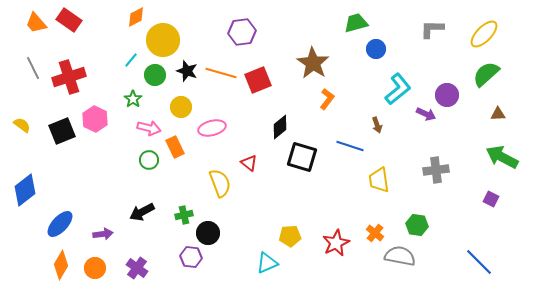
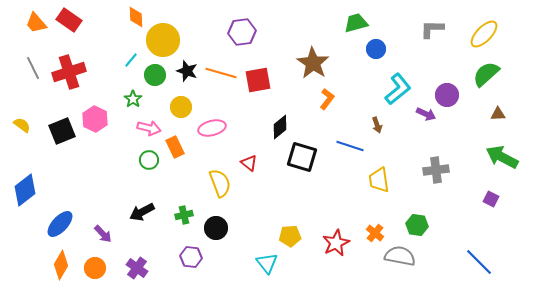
orange diamond at (136, 17): rotated 65 degrees counterclockwise
red cross at (69, 77): moved 5 px up
red square at (258, 80): rotated 12 degrees clockwise
black circle at (208, 233): moved 8 px right, 5 px up
purple arrow at (103, 234): rotated 54 degrees clockwise
cyan triangle at (267, 263): rotated 45 degrees counterclockwise
